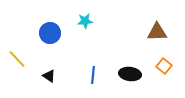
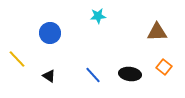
cyan star: moved 13 px right, 5 px up
orange square: moved 1 px down
blue line: rotated 48 degrees counterclockwise
